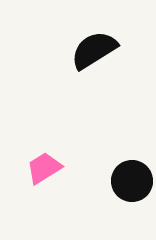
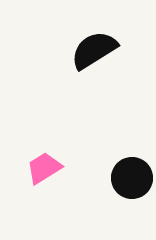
black circle: moved 3 px up
